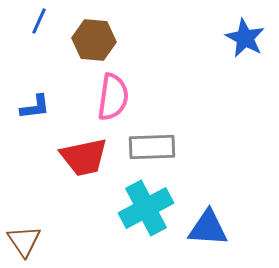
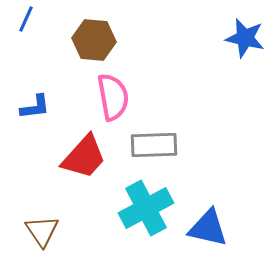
blue line: moved 13 px left, 2 px up
blue star: rotated 15 degrees counterclockwise
pink semicircle: rotated 18 degrees counterclockwise
gray rectangle: moved 2 px right, 2 px up
red trapezoid: rotated 36 degrees counterclockwise
blue triangle: rotated 9 degrees clockwise
brown triangle: moved 18 px right, 10 px up
